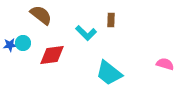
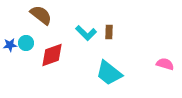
brown rectangle: moved 2 px left, 12 px down
cyan circle: moved 3 px right
red diamond: rotated 12 degrees counterclockwise
